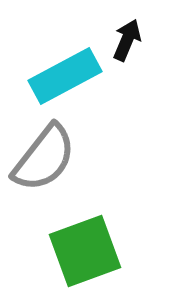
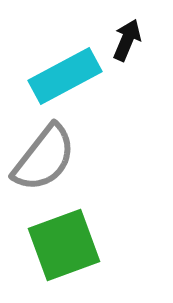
green square: moved 21 px left, 6 px up
